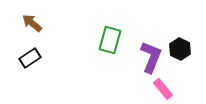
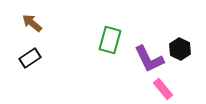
purple L-shape: moved 2 px left, 2 px down; rotated 132 degrees clockwise
